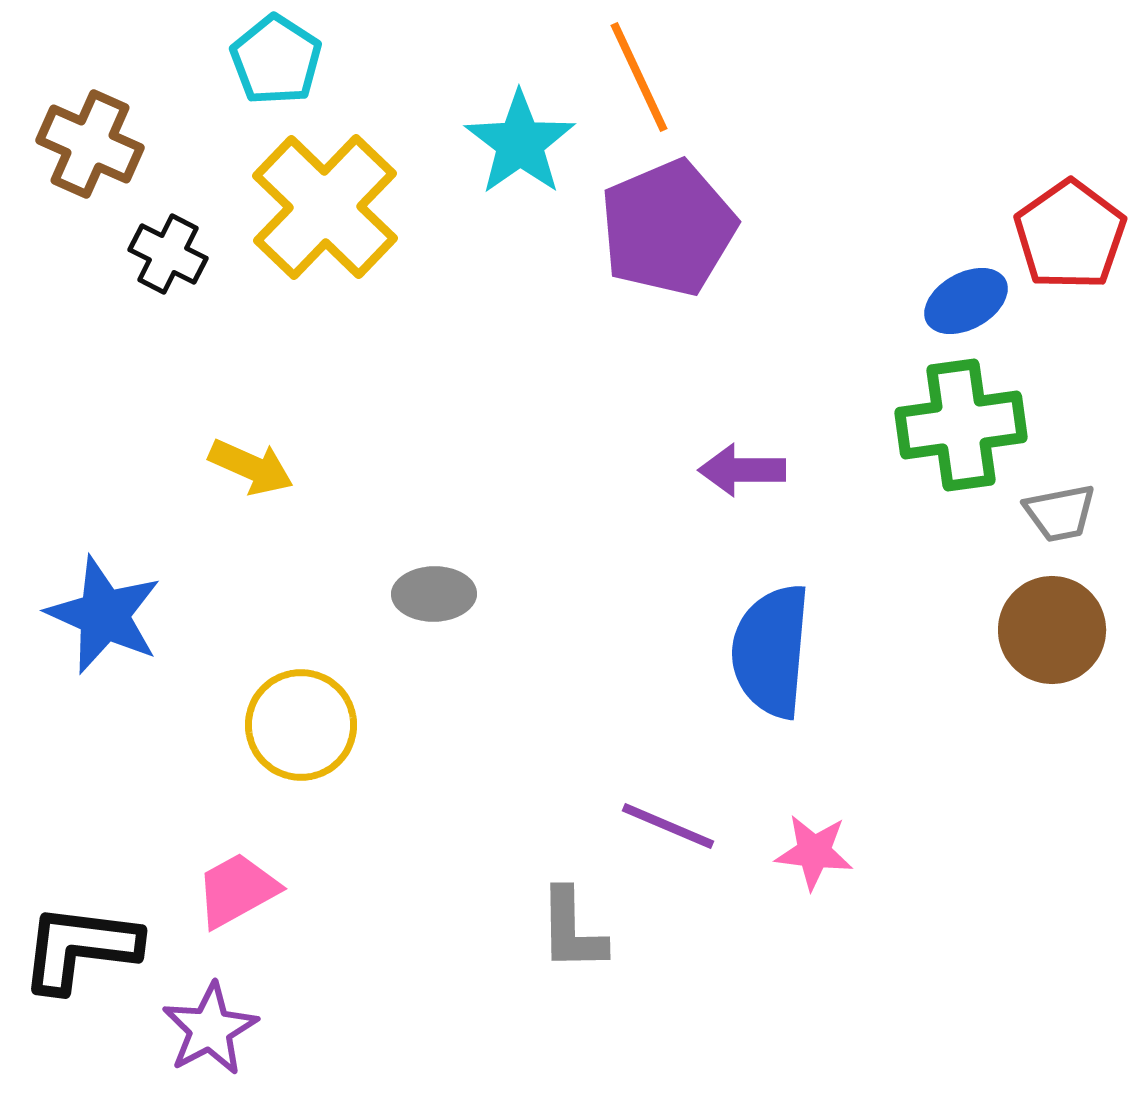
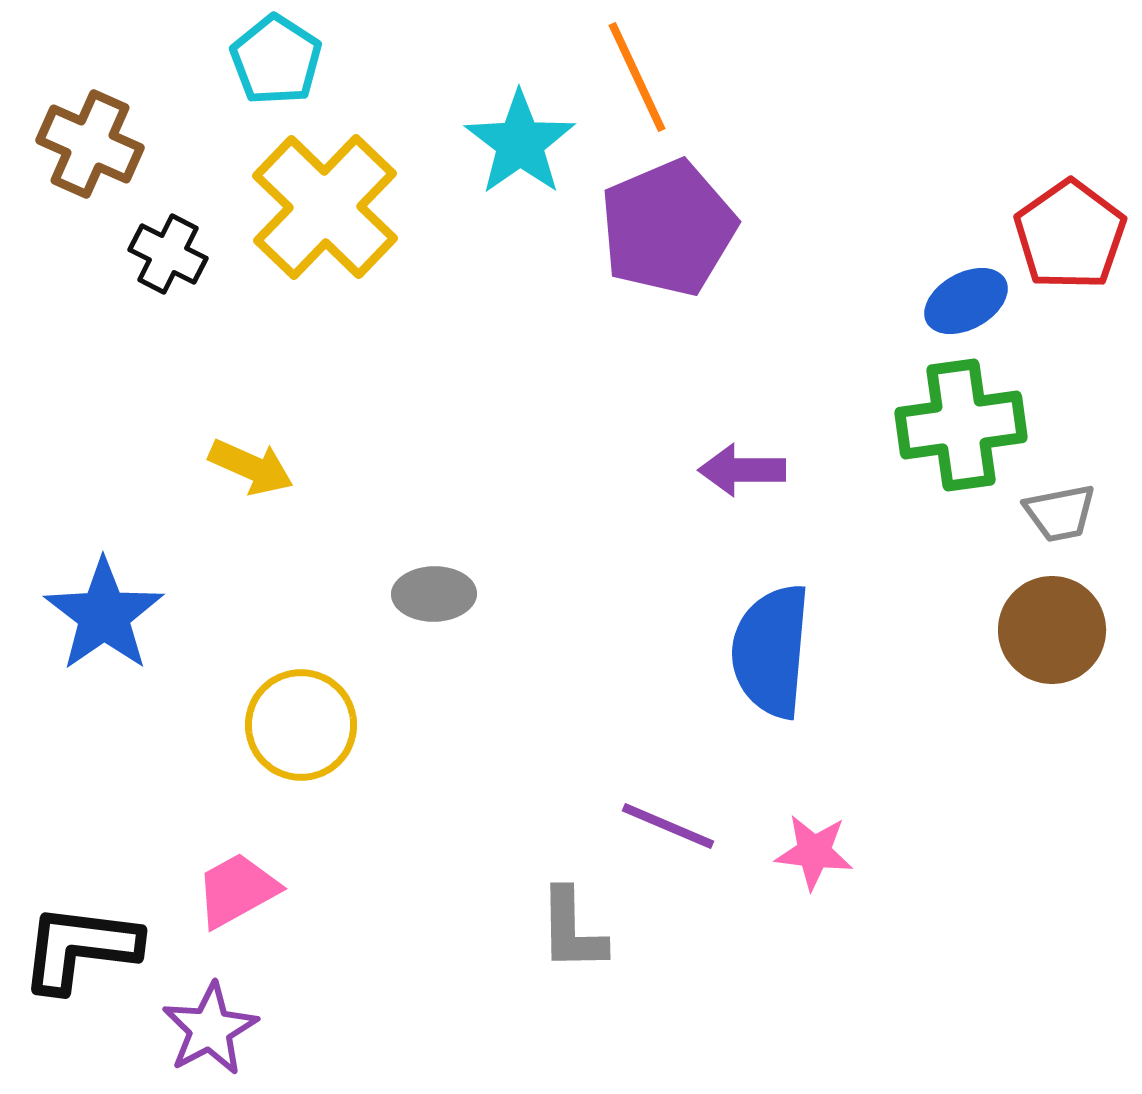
orange line: moved 2 px left
blue star: rotated 13 degrees clockwise
